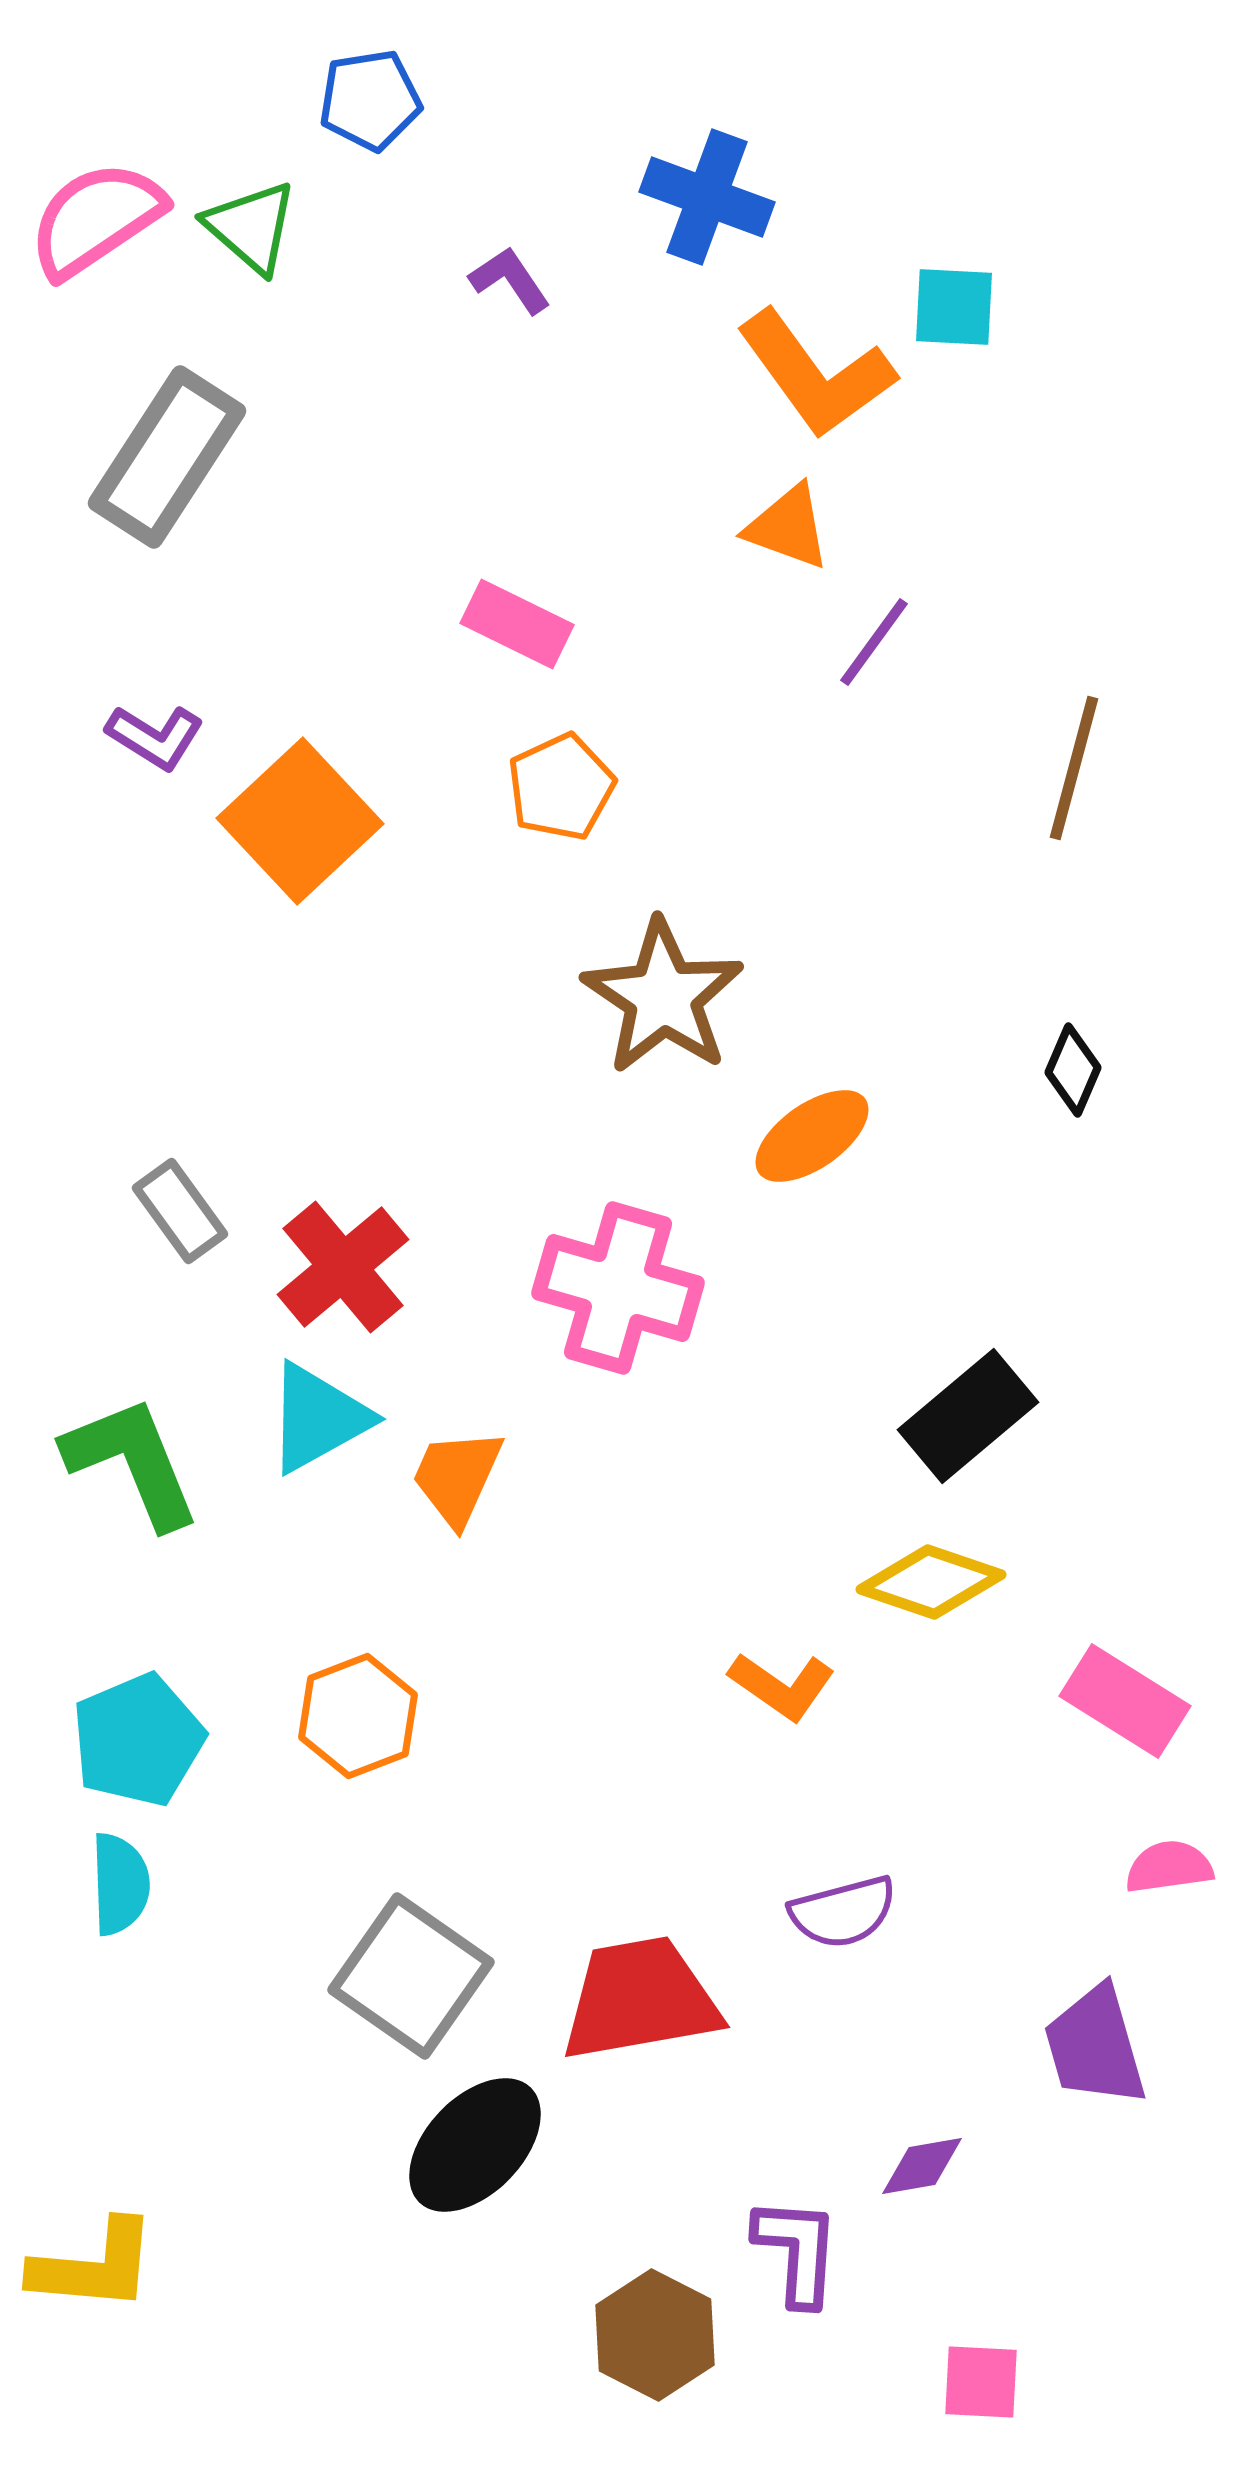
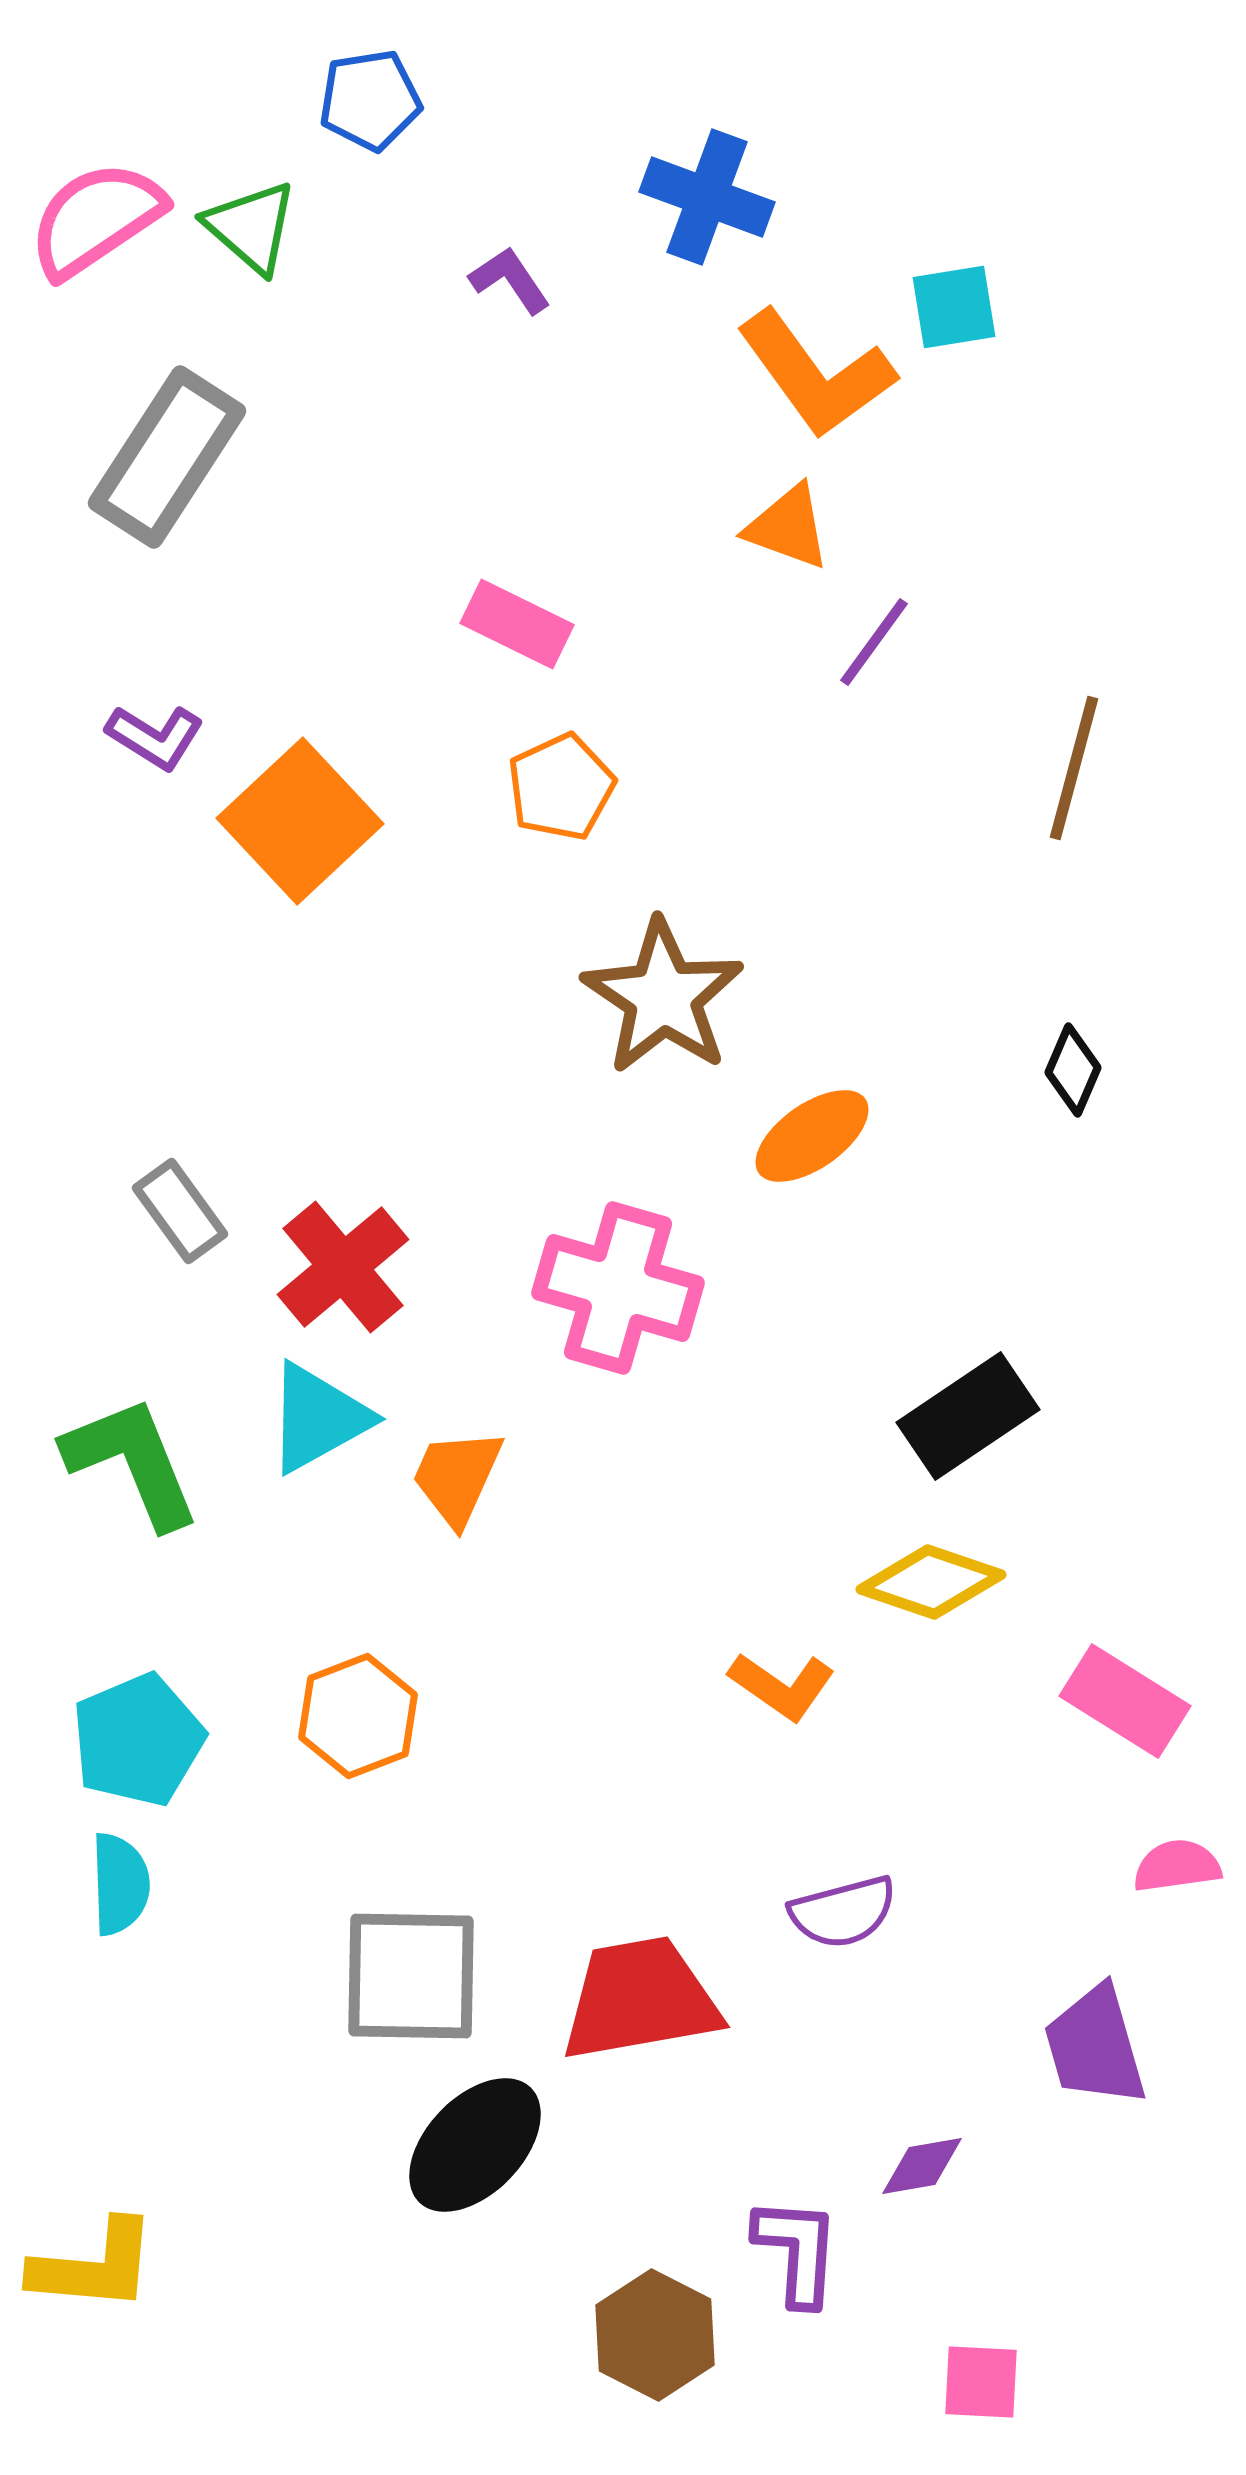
cyan square at (954, 307): rotated 12 degrees counterclockwise
black rectangle at (968, 1416): rotated 6 degrees clockwise
pink semicircle at (1169, 1867): moved 8 px right, 1 px up
gray square at (411, 1976): rotated 34 degrees counterclockwise
